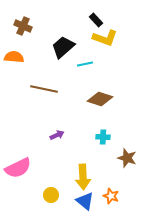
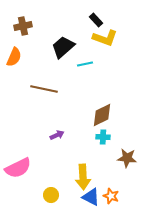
brown cross: rotated 36 degrees counterclockwise
orange semicircle: rotated 108 degrees clockwise
brown diamond: moved 2 px right, 16 px down; rotated 45 degrees counterclockwise
brown star: rotated 12 degrees counterclockwise
blue triangle: moved 6 px right, 4 px up; rotated 12 degrees counterclockwise
